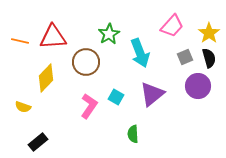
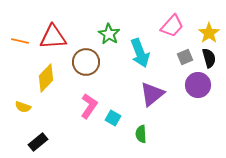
green star: rotated 10 degrees counterclockwise
purple circle: moved 1 px up
cyan square: moved 3 px left, 21 px down
green semicircle: moved 8 px right
